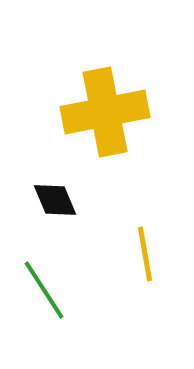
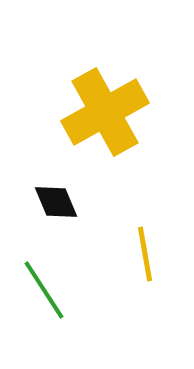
yellow cross: rotated 18 degrees counterclockwise
black diamond: moved 1 px right, 2 px down
